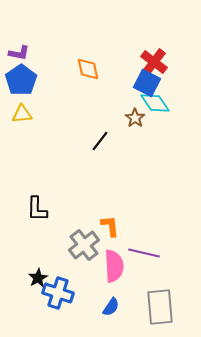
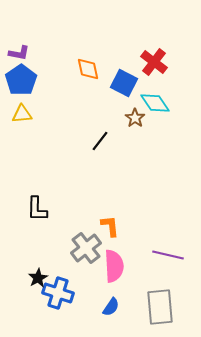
blue square: moved 23 px left
gray cross: moved 2 px right, 3 px down
purple line: moved 24 px right, 2 px down
